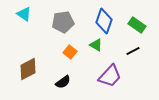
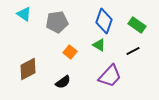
gray pentagon: moved 6 px left
green triangle: moved 3 px right
